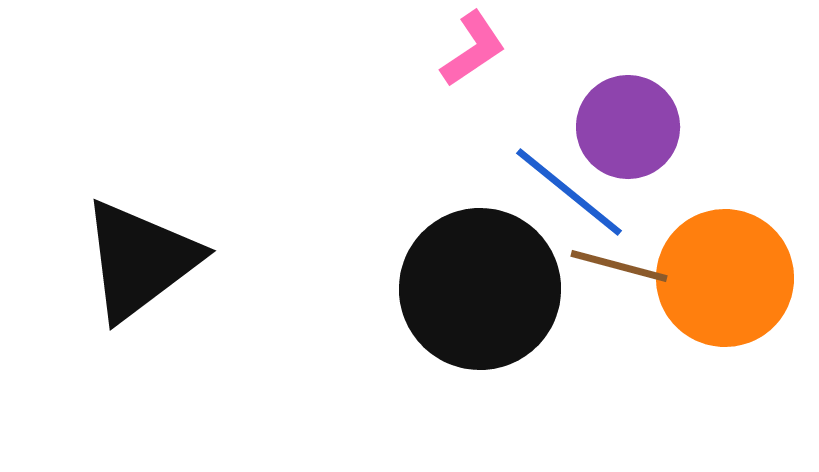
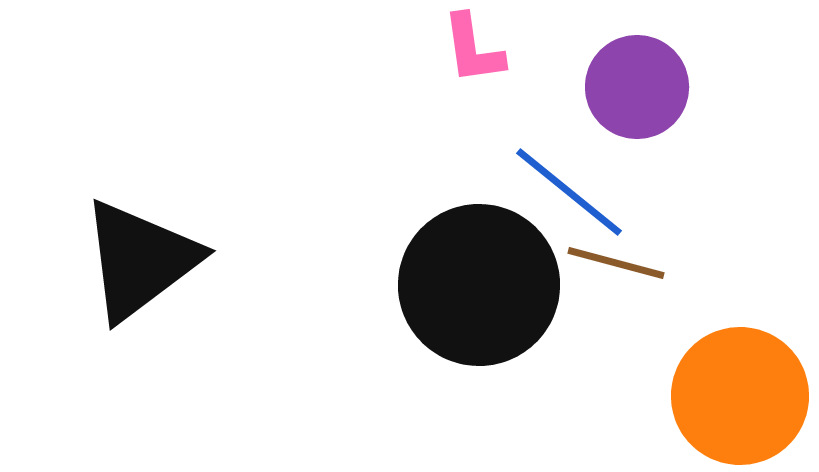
pink L-shape: rotated 116 degrees clockwise
purple circle: moved 9 px right, 40 px up
brown line: moved 3 px left, 3 px up
orange circle: moved 15 px right, 118 px down
black circle: moved 1 px left, 4 px up
